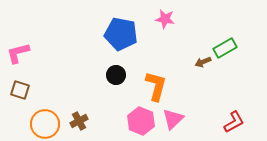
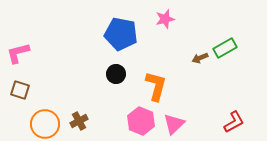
pink star: rotated 24 degrees counterclockwise
brown arrow: moved 3 px left, 4 px up
black circle: moved 1 px up
pink triangle: moved 1 px right, 5 px down
